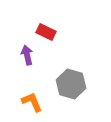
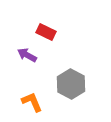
purple arrow: rotated 48 degrees counterclockwise
gray hexagon: rotated 12 degrees clockwise
